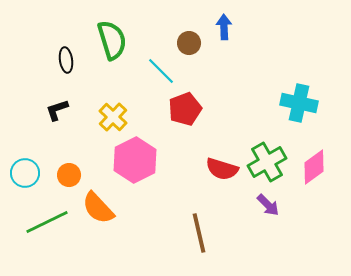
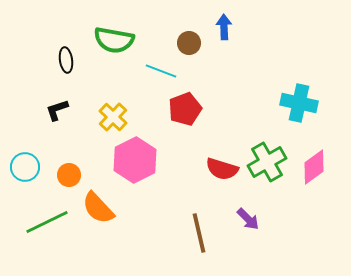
green semicircle: moved 2 px right; rotated 117 degrees clockwise
cyan line: rotated 24 degrees counterclockwise
cyan circle: moved 6 px up
purple arrow: moved 20 px left, 14 px down
